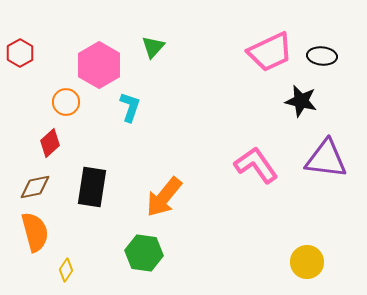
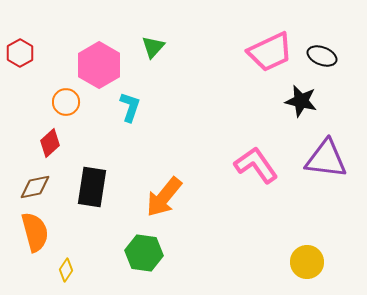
black ellipse: rotated 16 degrees clockwise
